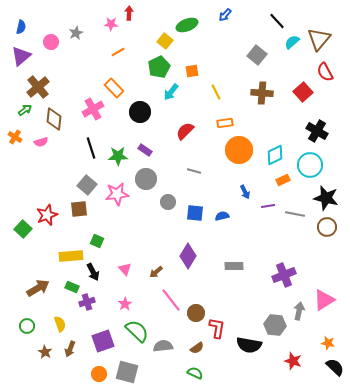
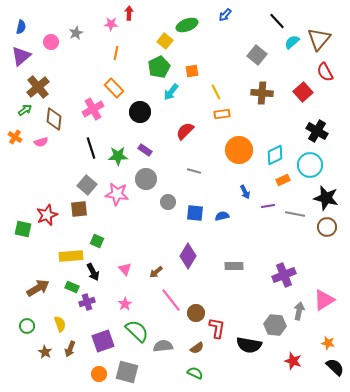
orange line at (118, 52): moved 2 px left, 1 px down; rotated 48 degrees counterclockwise
orange rectangle at (225, 123): moved 3 px left, 9 px up
pink star at (117, 194): rotated 15 degrees clockwise
green square at (23, 229): rotated 30 degrees counterclockwise
